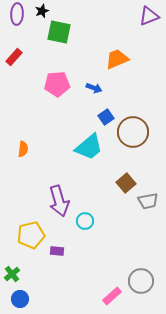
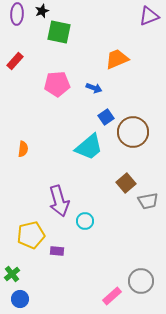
red rectangle: moved 1 px right, 4 px down
